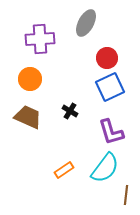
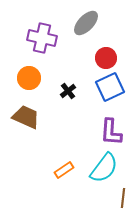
gray ellipse: rotated 16 degrees clockwise
purple cross: moved 2 px right, 1 px up; rotated 16 degrees clockwise
red circle: moved 1 px left
orange circle: moved 1 px left, 1 px up
black cross: moved 2 px left, 20 px up; rotated 21 degrees clockwise
brown trapezoid: moved 2 px left
purple L-shape: rotated 20 degrees clockwise
cyan semicircle: moved 1 px left
brown line: moved 3 px left, 3 px down
